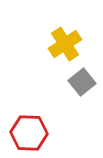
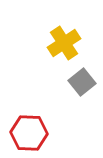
yellow cross: moved 1 px left, 1 px up
